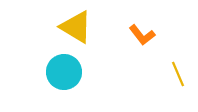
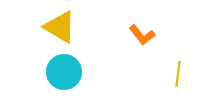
yellow triangle: moved 16 px left
yellow line: rotated 30 degrees clockwise
